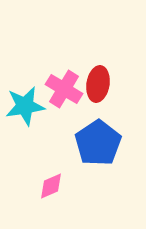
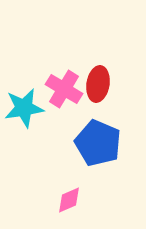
cyan star: moved 1 px left, 2 px down
blue pentagon: rotated 15 degrees counterclockwise
pink diamond: moved 18 px right, 14 px down
